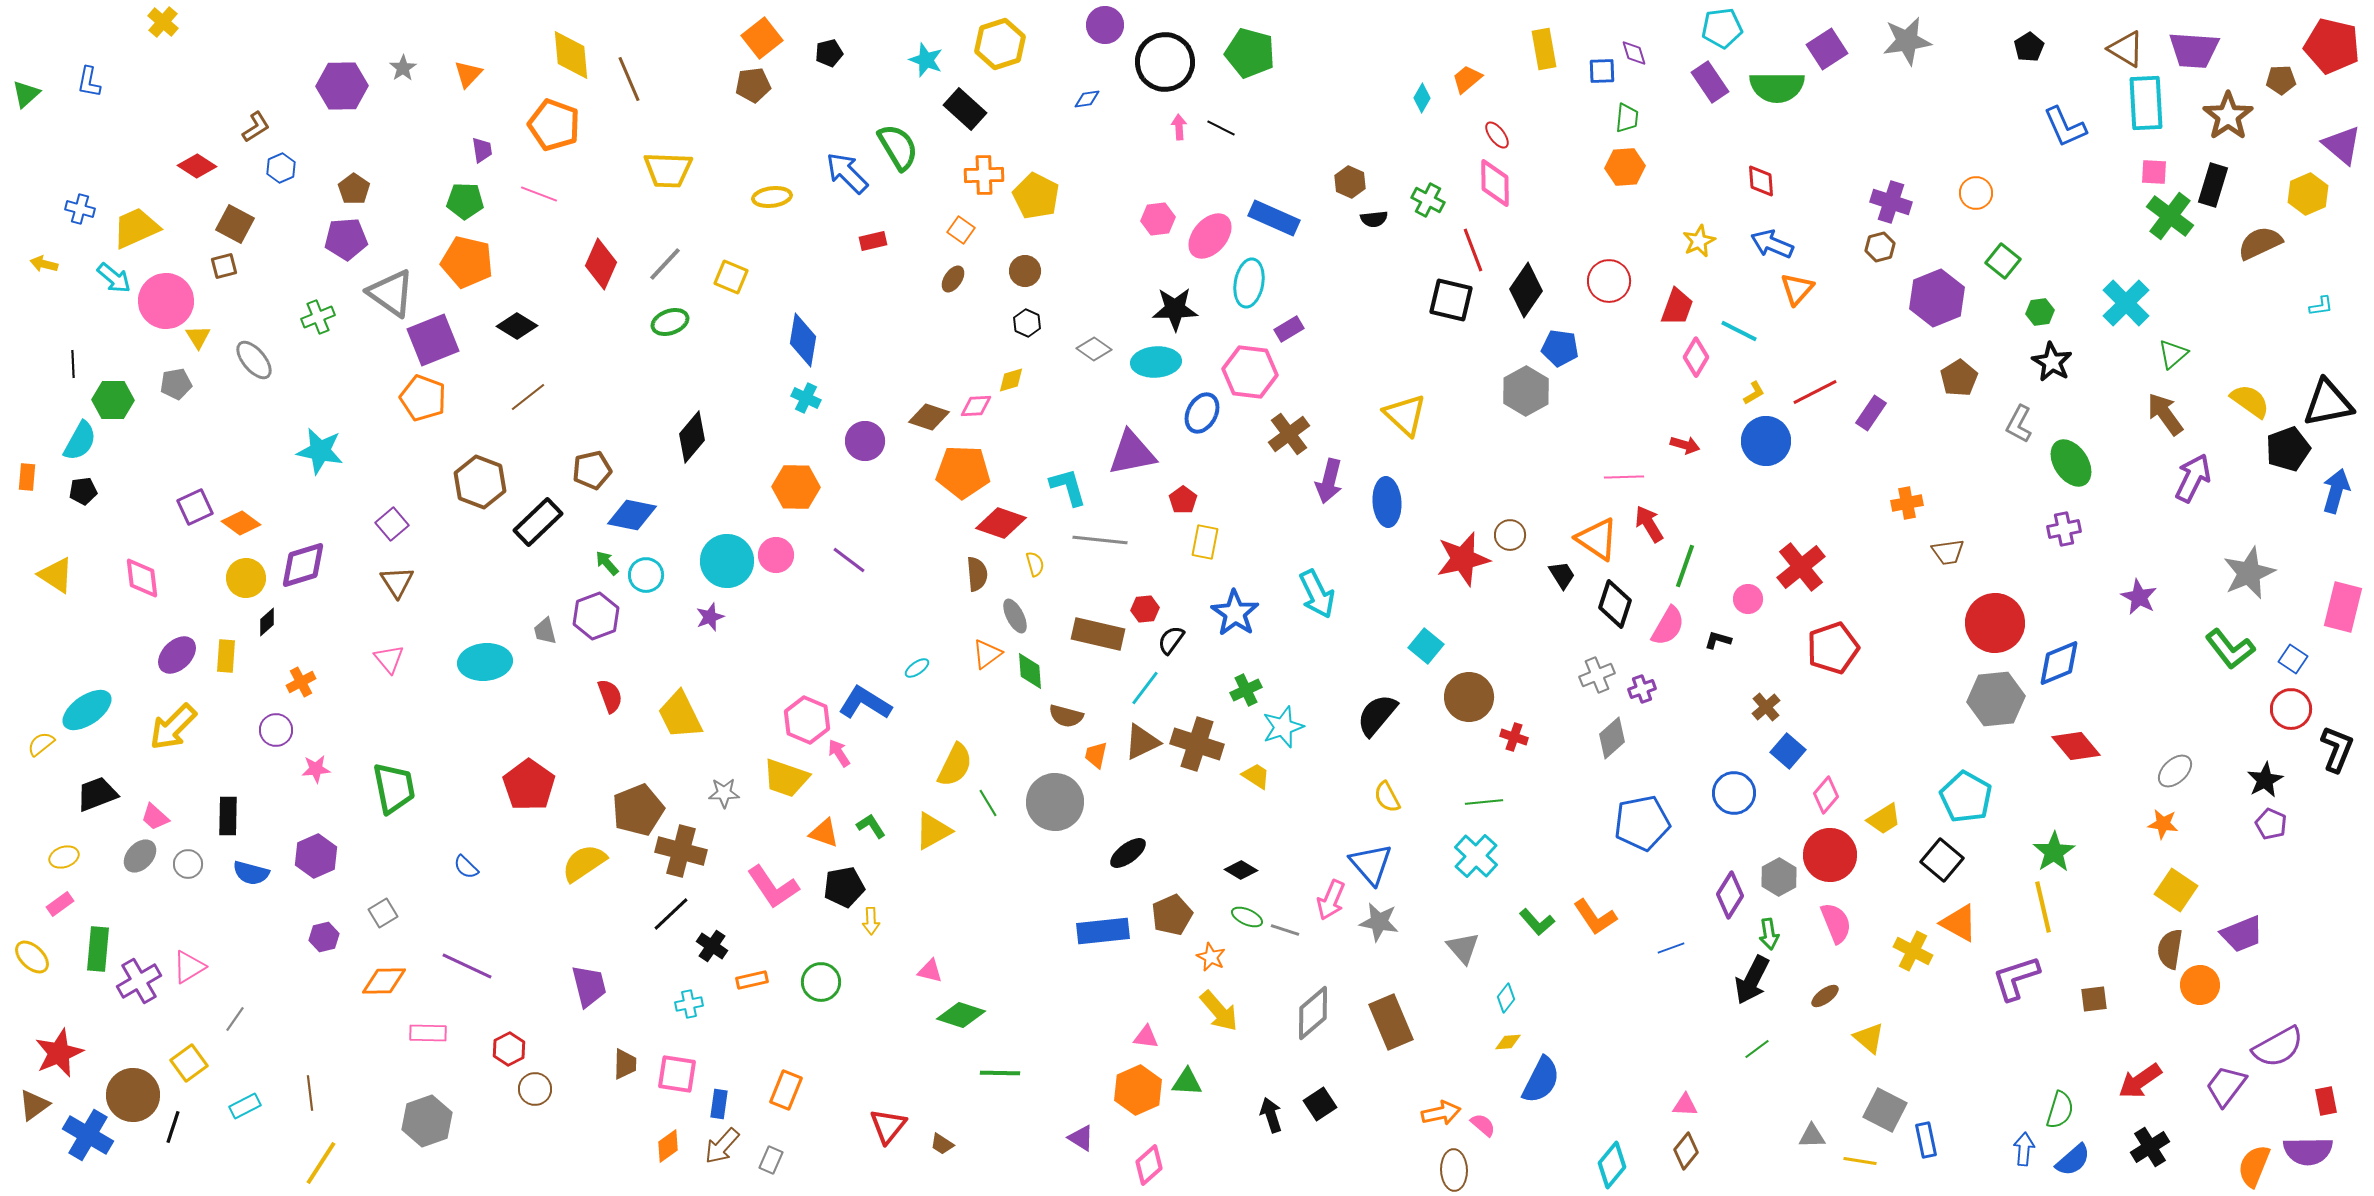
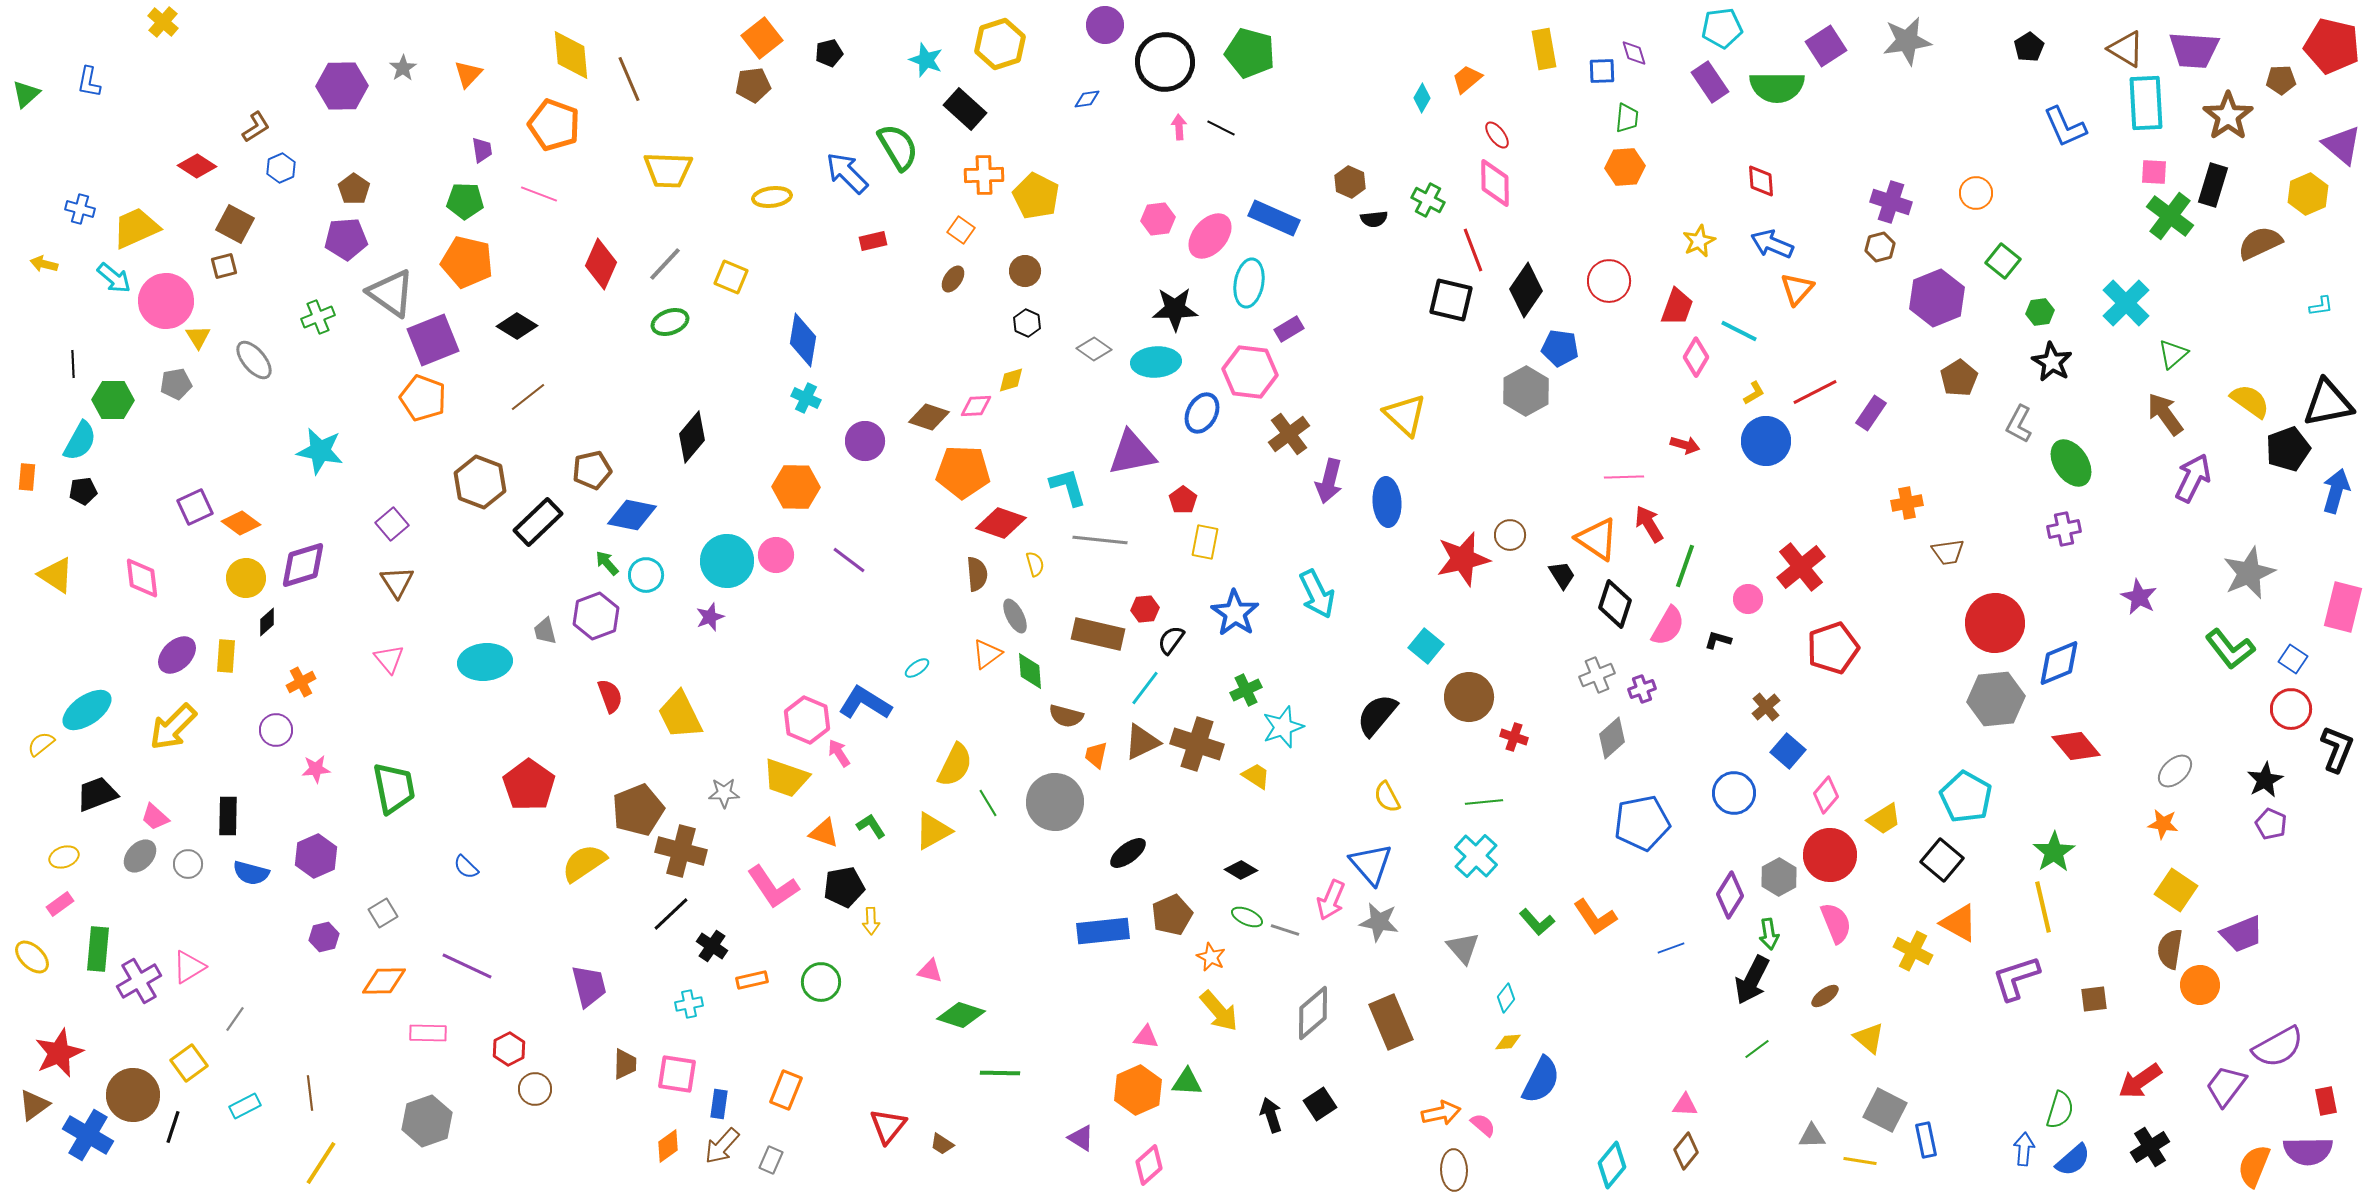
purple square at (1827, 49): moved 1 px left, 3 px up
